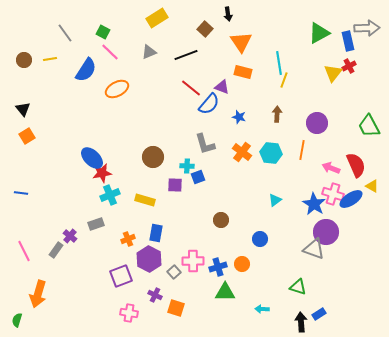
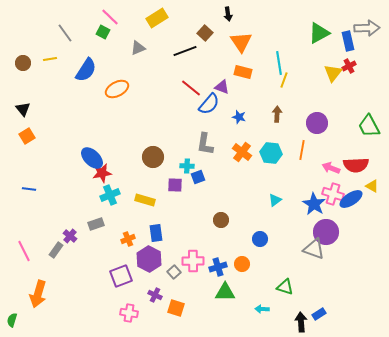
brown square at (205, 29): moved 4 px down
pink line at (110, 52): moved 35 px up
gray triangle at (149, 52): moved 11 px left, 4 px up
black line at (186, 55): moved 1 px left, 4 px up
brown circle at (24, 60): moved 1 px left, 3 px down
gray L-shape at (205, 144): rotated 25 degrees clockwise
red semicircle at (356, 165): rotated 110 degrees clockwise
blue line at (21, 193): moved 8 px right, 4 px up
blue rectangle at (156, 233): rotated 18 degrees counterclockwise
green triangle at (298, 287): moved 13 px left
green semicircle at (17, 320): moved 5 px left
